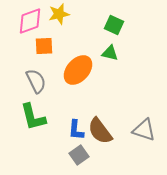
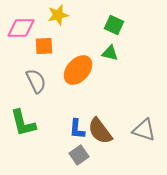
yellow star: moved 1 px left, 1 px down
pink diamond: moved 9 px left, 7 px down; rotated 20 degrees clockwise
green L-shape: moved 10 px left, 6 px down
blue L-shape: moved 1 px right, 1 px up
